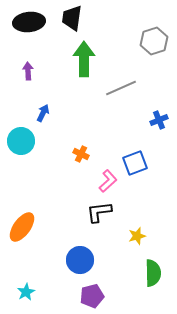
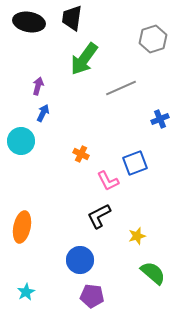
black ellipse: rotated 16 degrees clockwise
gray hexagon: moved 1 px left, 2 px up
green arrow: rotated 144 degrees counterclockwise
purple arrow: moved 10 px right, 15 px down; rotated 18 degrees clockwise
blue cross: moved 1 px right, 1 px up
pink L-shape: rotated 105 degrees clockwise
black L-shape: moved 4 px down; rotated 20 degrees counterclockwise
orange ellipse: rotated 24 degrees counterclockwise
green semicircle: rotated 48 degrees counterclockwise
purple pentagon: rotated 20 degrees clockwise
